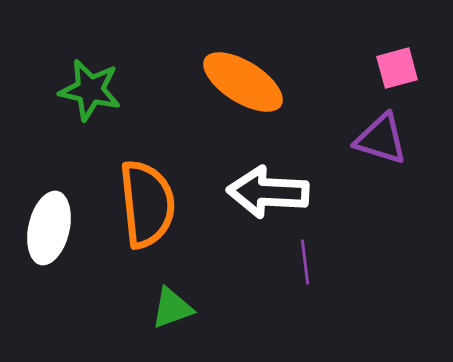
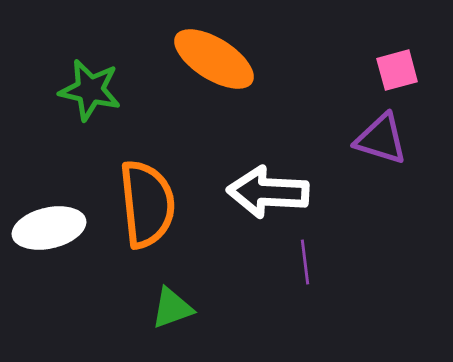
pink square: moved 2 px down
orange ellipse: moved 29 px left, 23 px up
white ellipse: rotated 64 degrees clockwise
